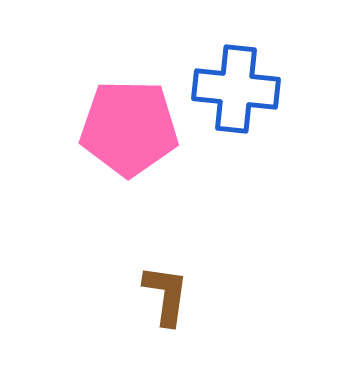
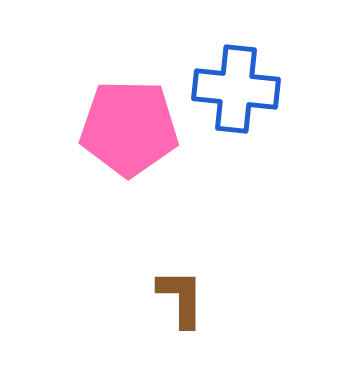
brown L-shape: moved 15 px right, 3 px down; rotated 8 degrees counterclockwise
